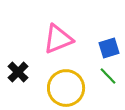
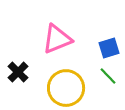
pink triangle: moved 1 px left
